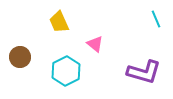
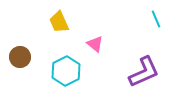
purple L-shape: rotated 40 degrees counterclockwise
